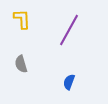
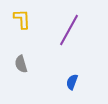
blue semicircle: moved 3 px right
